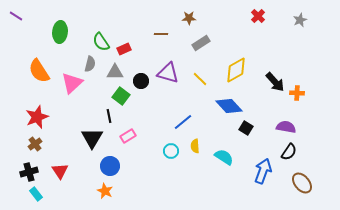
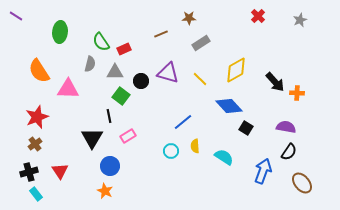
brown line: rotated 24 degrees counterclockwise
pink triangle: moved 4 px left, 6 px down; rotated 45 degrees clockwise
